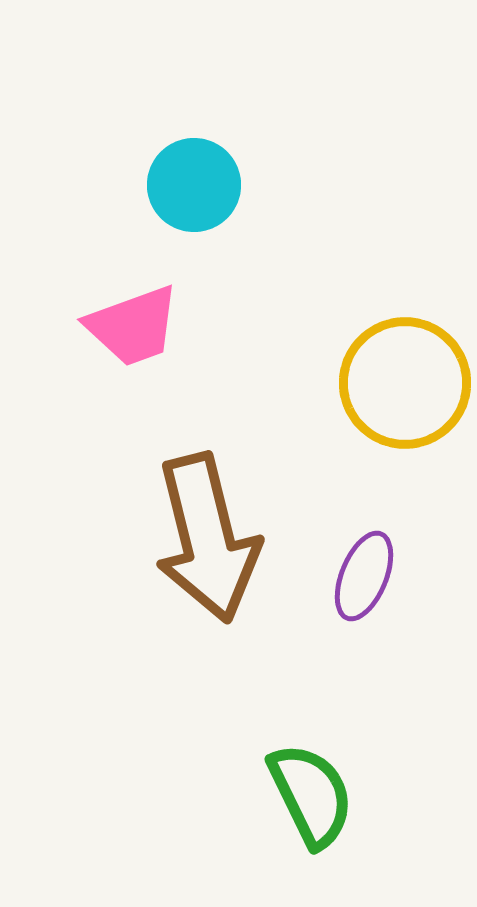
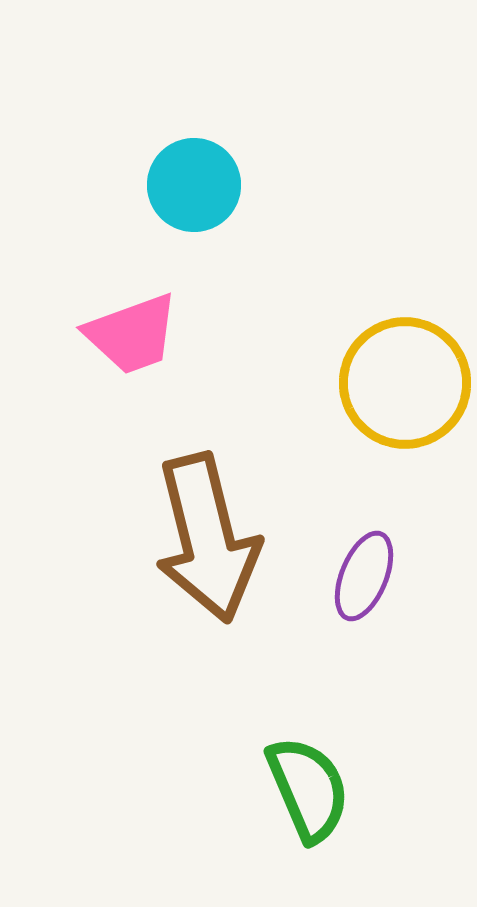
pink trapezoid: moved 1 px left, 8 px down
green semicircle: moved 3 px left, 6 px up; rotated 3 degrees clockwise
